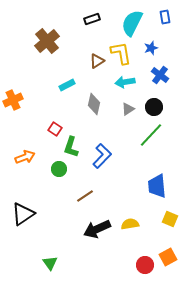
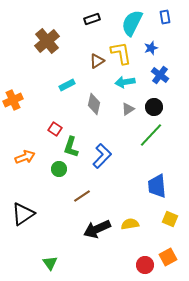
brown line: moved 3 px left
